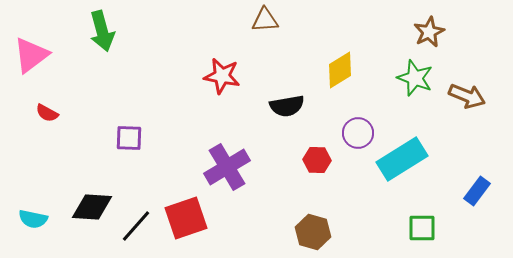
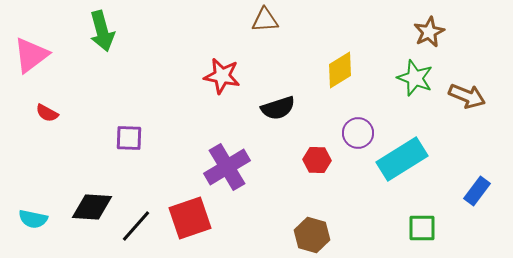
black semicircle: moved 9 px left, 2 px down; rotated 8 degrees counterclockwise
red square: moved 4 px right
brown hexagon: moved 1 px left, 3 px down
